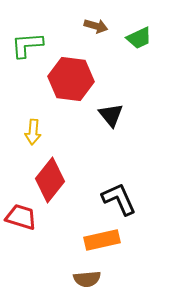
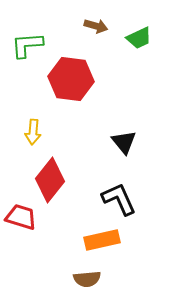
black triangle: moved 13 px right, 27 px down
